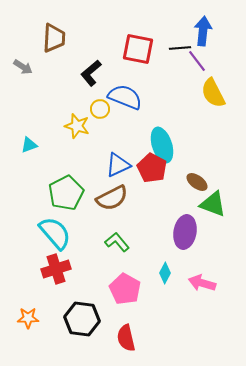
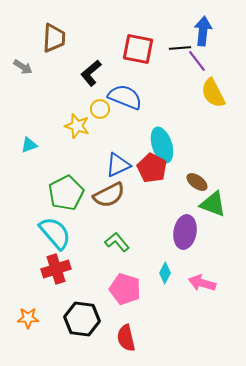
brown semicircle: moved 3 px left, 3 px up
pink pentagon: rotated 12 degrees counterclockwise
